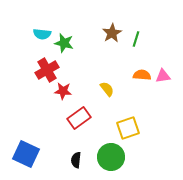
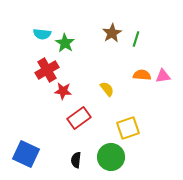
green star: moved 1 px right; rotated 18 degrees clockwise
